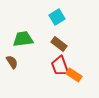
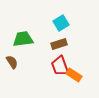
cyan square: moved 4 px right, 6 px down
brown rectangle: rotated 56 degrees counterclockwise
